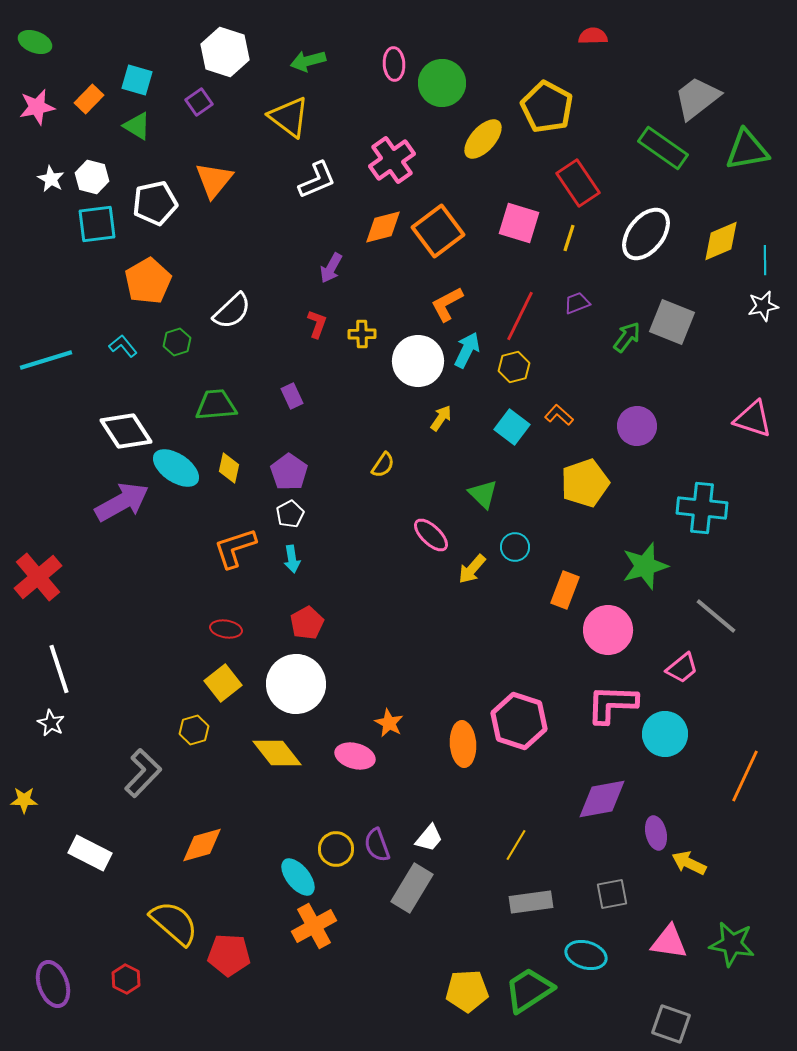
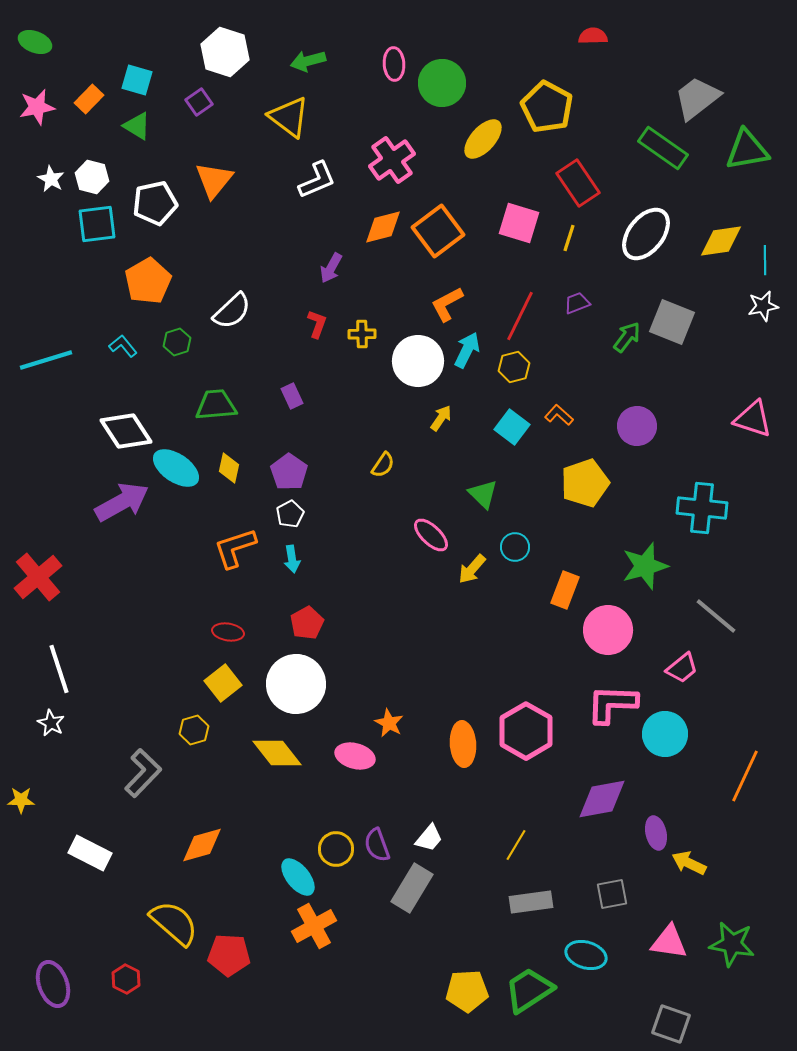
yellow diamond at (721, 241): rotated 15 degrees clockwise
red ellipse at (226, 629): moved 2 px right, 3 px down
pink hexagon at (519, 721): moved 7 px right, 10 px down; rotated 12 degrees clockwise
yellow star at (24, 800): moved 3 px left
